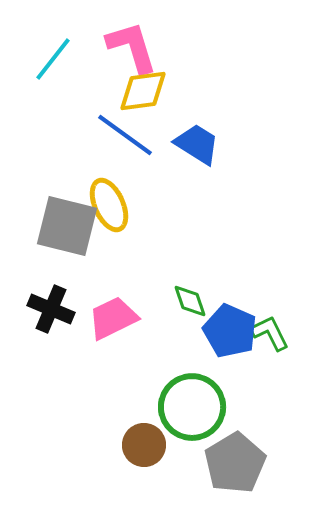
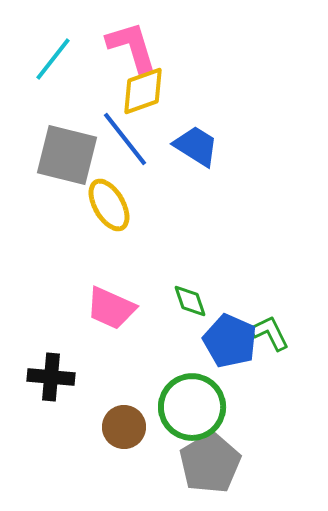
yellow diamond: rotated 12 degrees counterclockwise
blue line: moved 4 px down; rotated 16 degrees clockwise
blue trapezoid: moved 1 px left, 2 px down
yellow ellipse: rotated 6 degrees counterclockwise
gray square: moved 71 px up
black cross: moved 68 px down; rotated 18 degrees counterclockwise
pink trapezoid: moved 2 px left, 10 px up; rotated 130 degrees counterclockwise
blue pentagon: moved 10 px down
brown circle: moved 20 px left, 18 px up
gray pentagon: moved 25 px left
